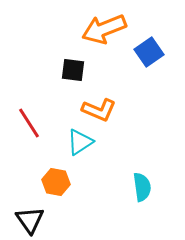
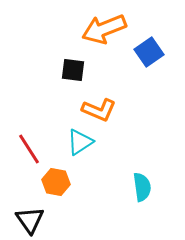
red line: moved 26 px down
